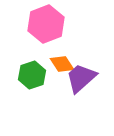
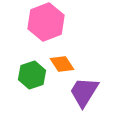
pink hexagon: moved 2 px up
purple trapezoid: moved 3 px right, 14 px down; rotated 16 degrees counterclockwise
